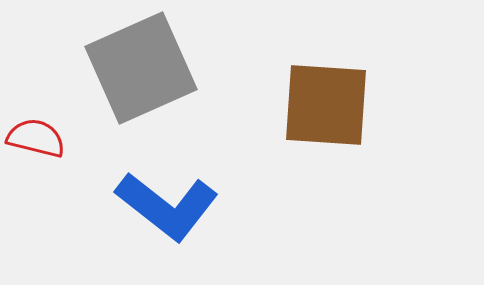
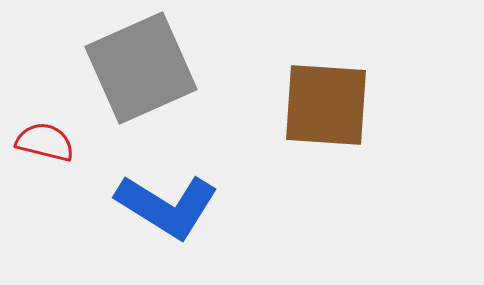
red semicircle: moved 9 px right, 4 px down
blue L-shape: rotated 6 degrees counterclockwise
